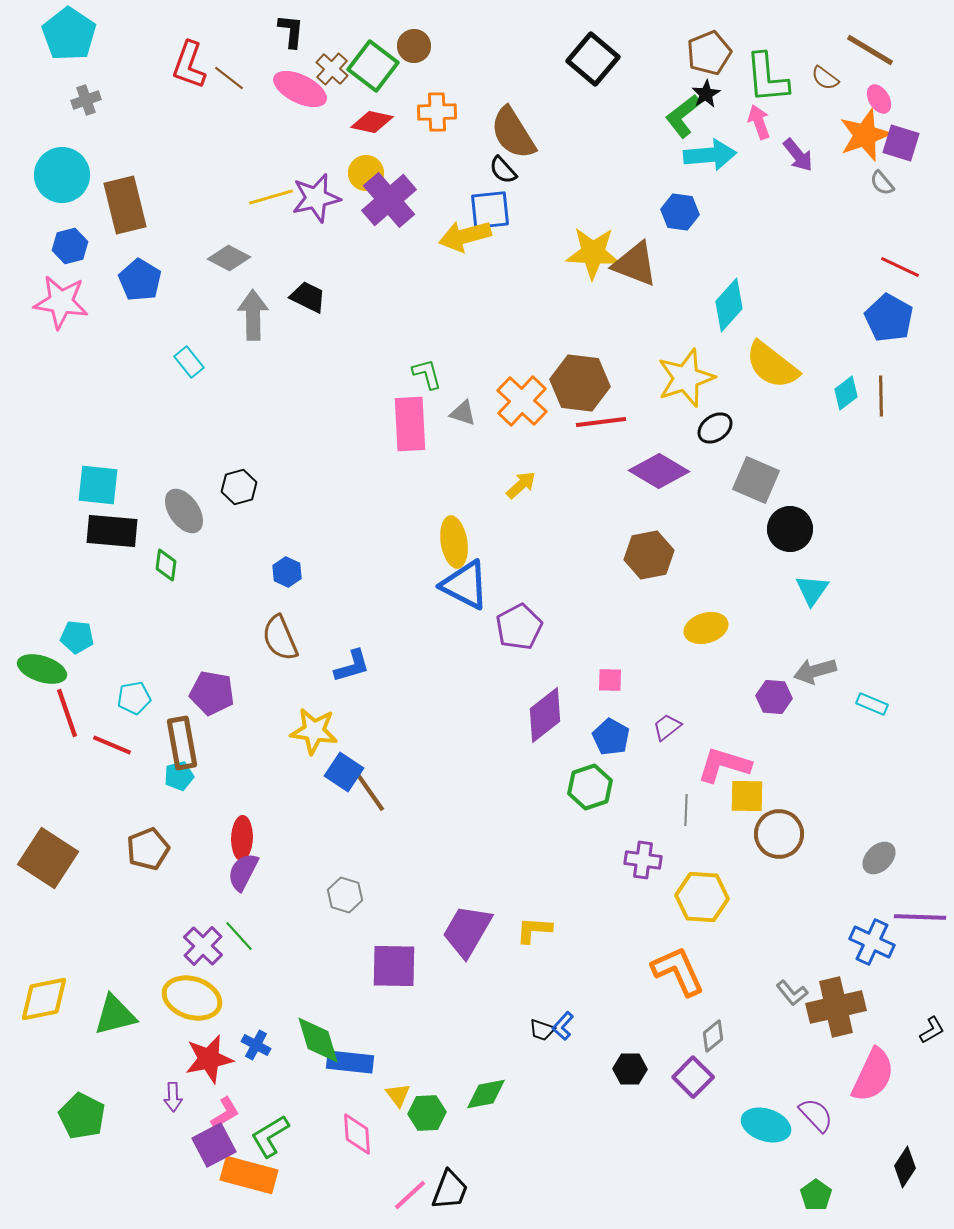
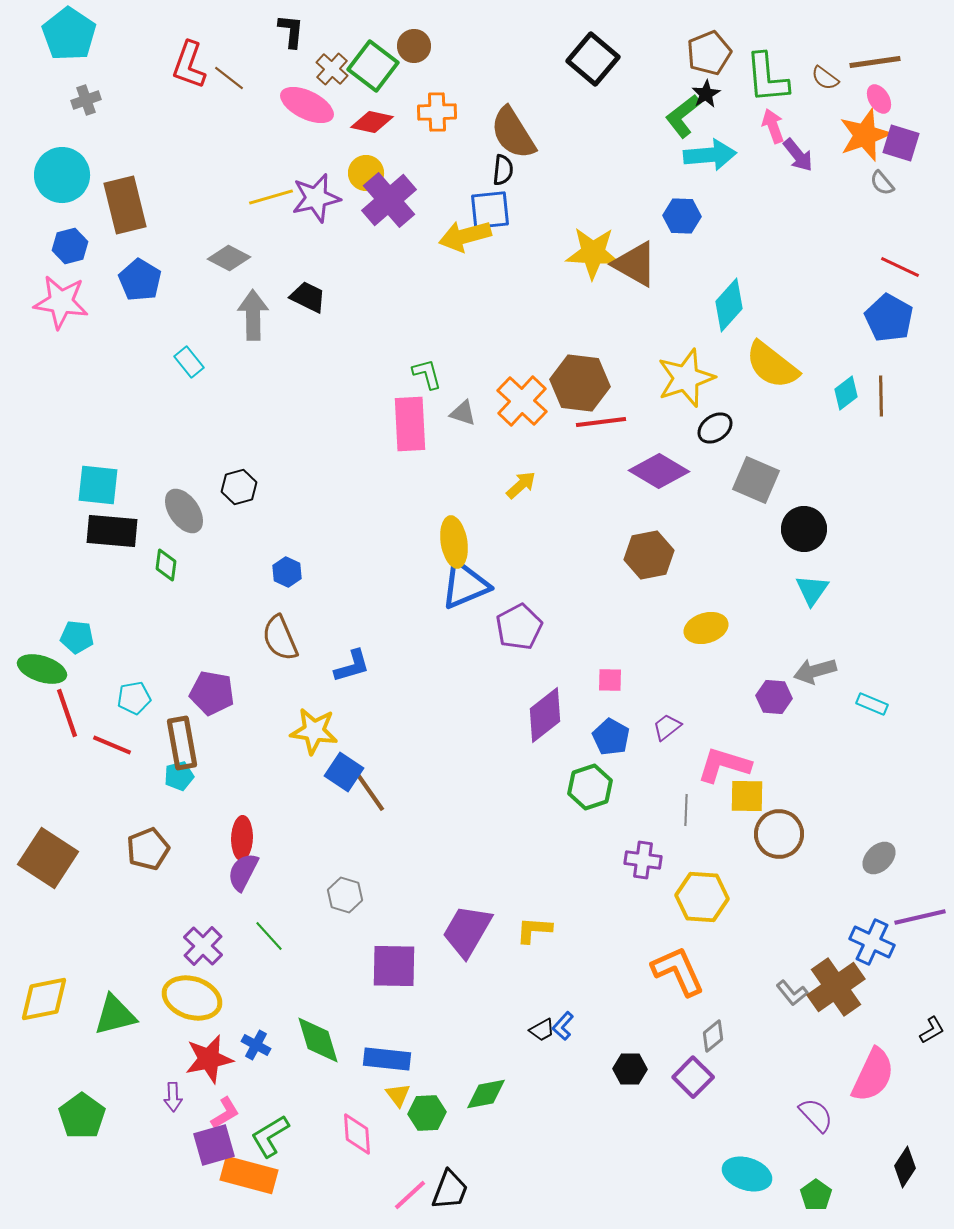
brown line at (870, 50): moved 5 px right, 12 px down; rotated 39 degrees counterclockwise
pink ellipse at (300, 89): moved 7 px right, 16 px down
pink arrow at (759, 122): moved 14 px right, 4 px down
black semicircle at (503, 170): rotated 132 degrees counterclockwise
blue hexagon at (680, 212): moved 2 px right, 4 px down; rotated 6 degrees counterclockwise
brown triangle at (635, 264): rotated 9 degrees clockwise
black circle at (790, 529): moved 14 px right
blue triangle at (465, 585): rotated 50 degrees counterclockwise
purple line at (920, 917): rotated 15 degrees counterclockwise
green line at (239, 936): moved 30 px right
brown cross at (836, 1007): moved 20 px up; rotated 22 degrees counterclockwise
black trapezoid at (542, 1030): rotated 48 degrees counterclockwise
blue rectangle at (350, 1062): moved 37 px right, 3 px up
green pentagon at (82, 1116): rotated 9 degrees clockwise
cyan ellipse at (766, 1125): moved 19 px left, 49 px down
purple square at (214, 1145): rotated 12 degrees clockwise
